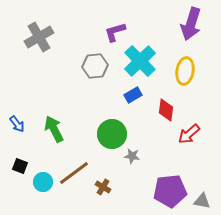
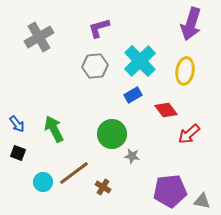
purple L-shape: moved 16 px left, 4 px up
red diamond: rotated 45 degrees counterclockwise
black square: moved 2 px left, 13 px up
